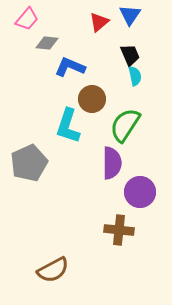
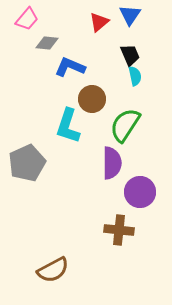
gray pentagon: moved 2 px left
